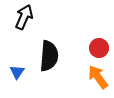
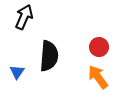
red circle: moved 1 px up
